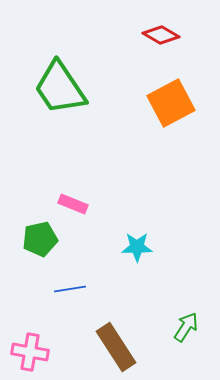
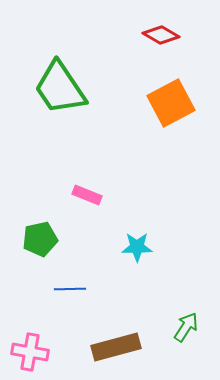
pink rectangle: moved 14 px right, 9 px up
blue line: rotated 8 degrees clockwise
brown rectangle: rotated 72 degrees counterclockwise
